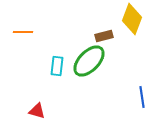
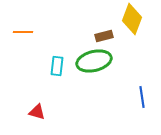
green ellipse: moved 5 px right; rotated 32 degrees clockwise
red triangle: moved 1 px down
